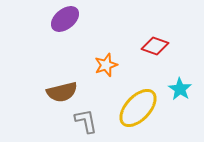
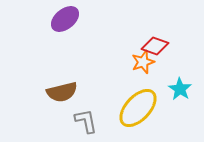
orange star: moved 37 px right, 3 px up
